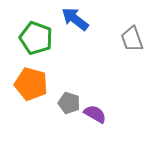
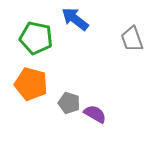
green pentagon: rotated 8 degrees counterclockwise
